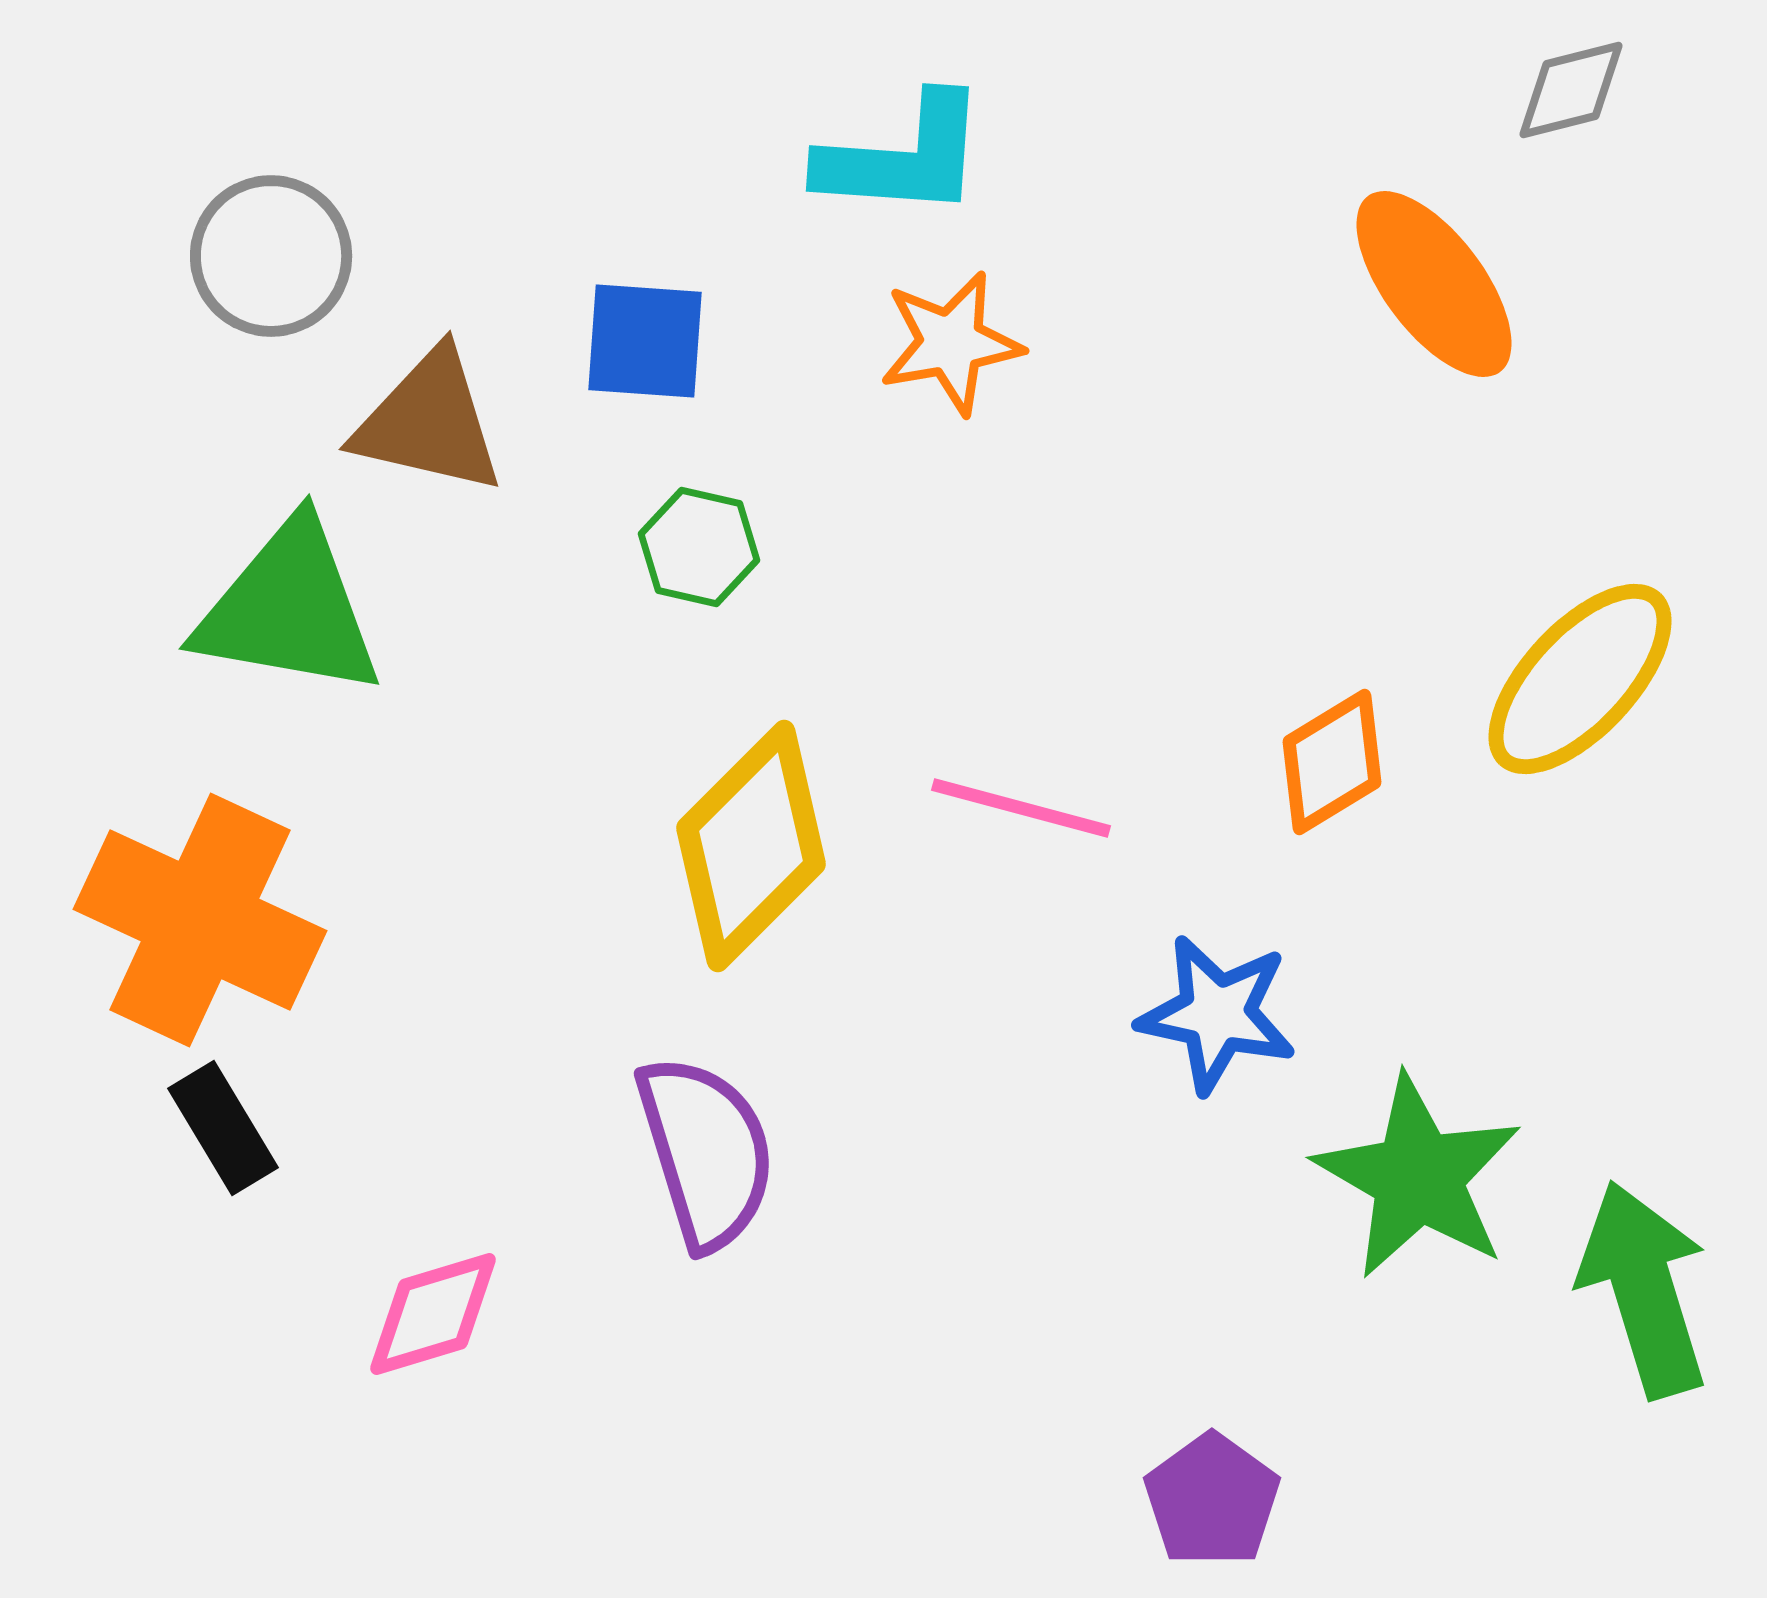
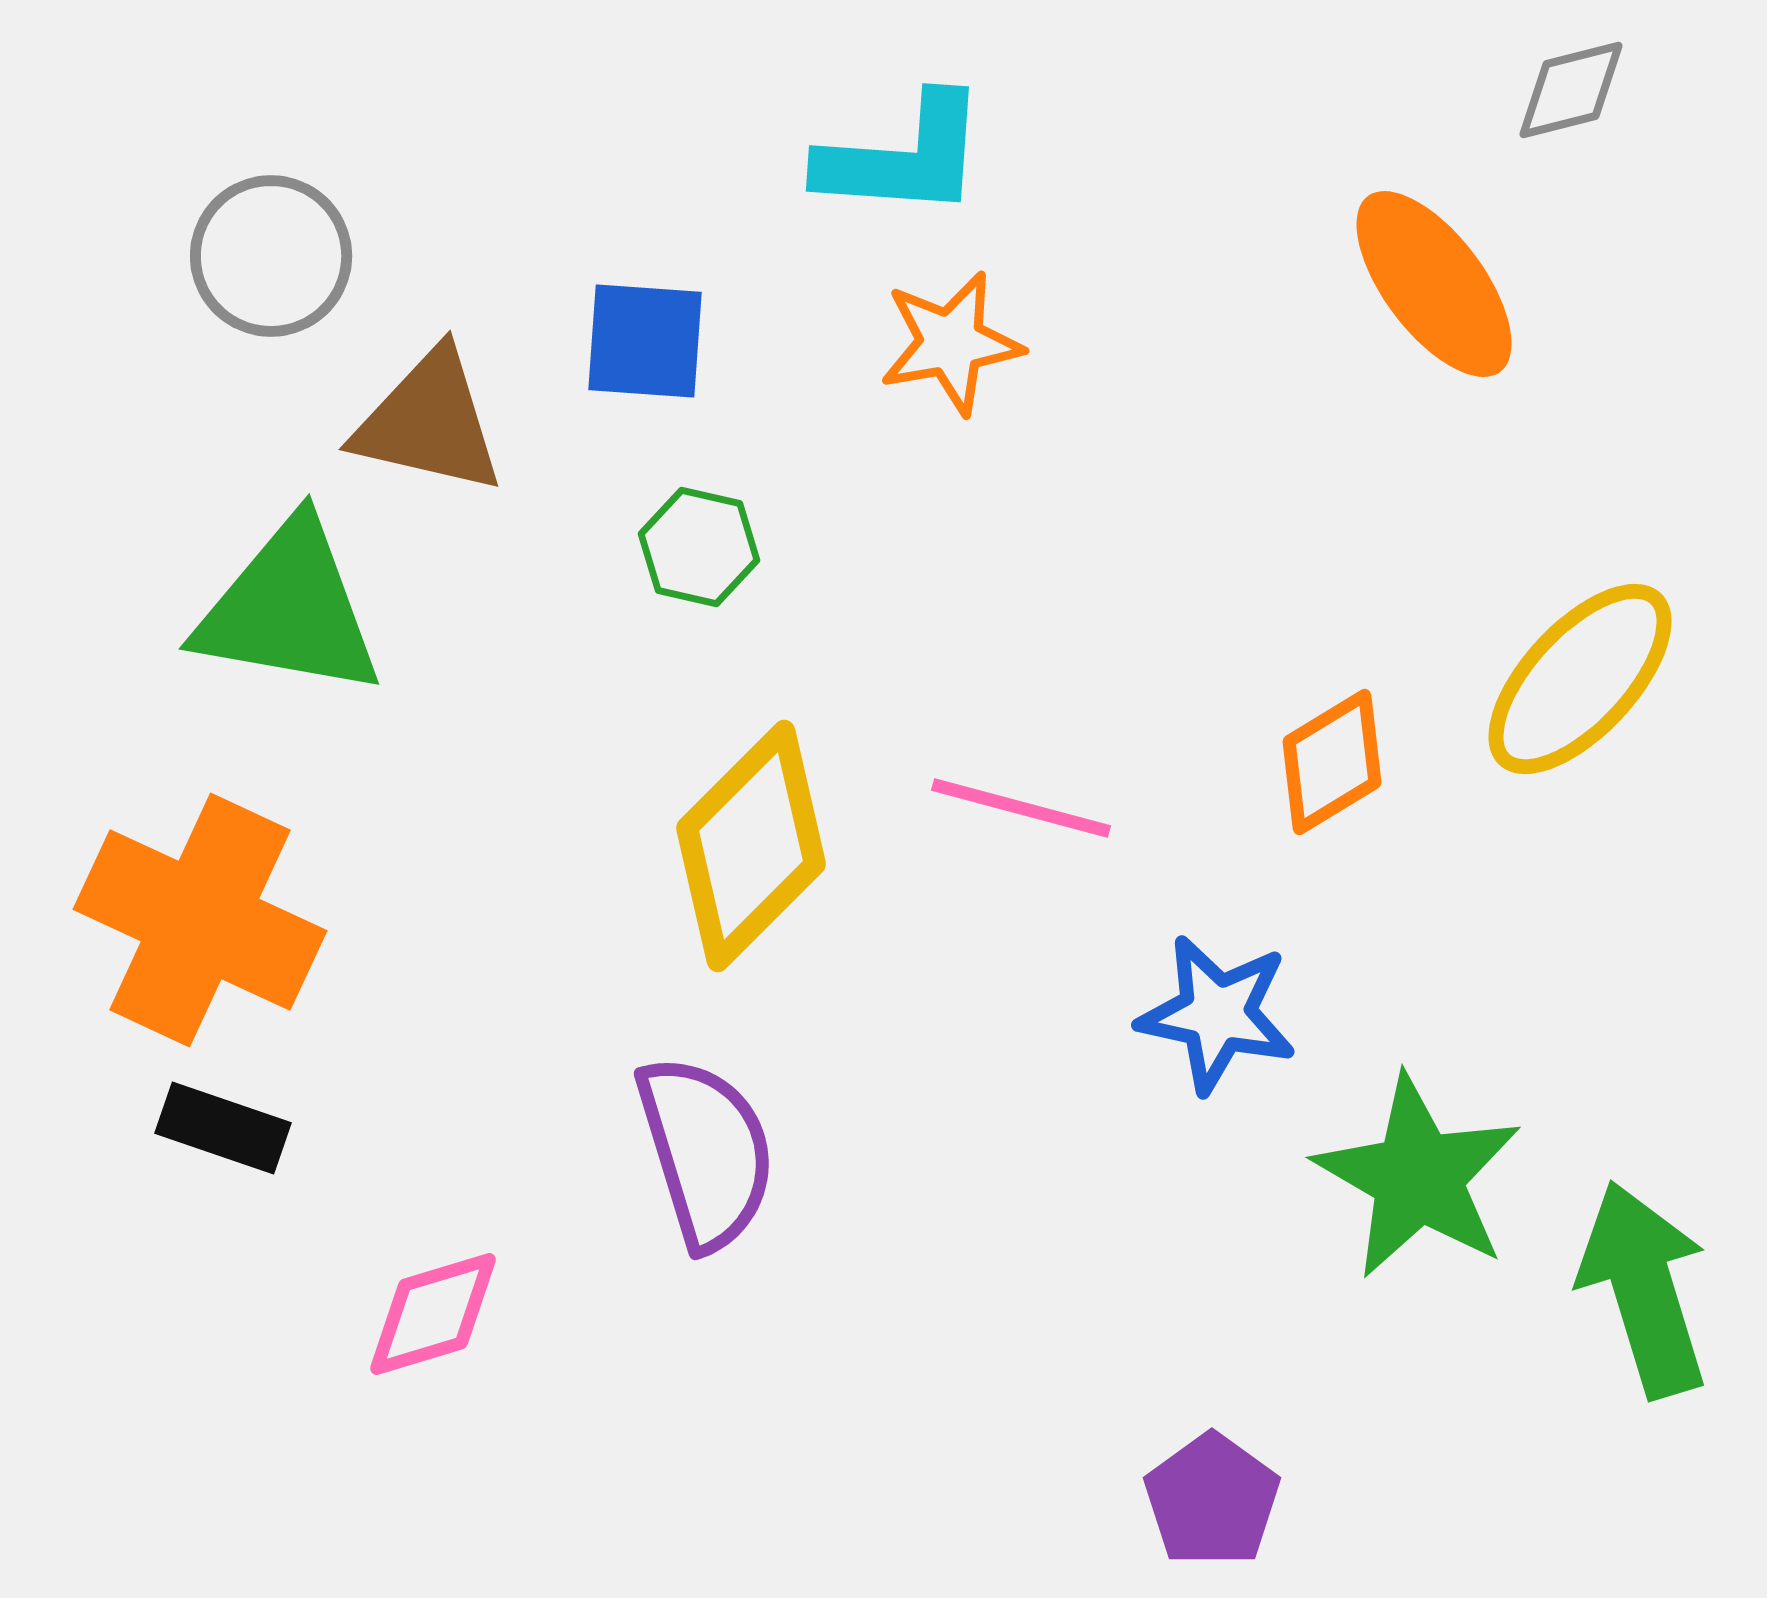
black rectangle: rotated 40 degrees counterclockwise
